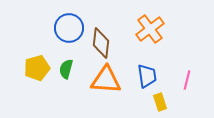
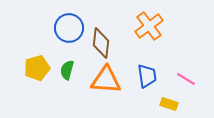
orange cross: moved 1 px left, 3 px up
green semicircle: moved 1 px right, 1 px down
pink line: moved 1 px left, 1 px up; rotated 72 degrees counterclockwise
yellow rectangle: moved 9 px right, 2 px down; rotated 54 degrees counterclockwise
